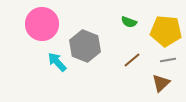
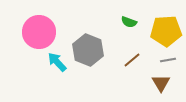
pink circle: moved 3 px left, 8 px down
yellow pentagon: rotated 8 degrees counterclockwise
gray hexagon: moved 3 px right, 4 px down
brown triangle: rotated 18 degrees counterclockwise
